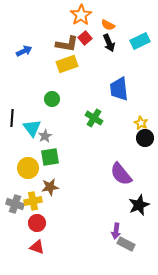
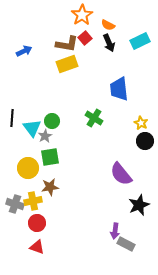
orange star: moved 1 px right
green circle: moved 22 px down
black circle: moved 3 px down
purple arrow: moved 1 px left
